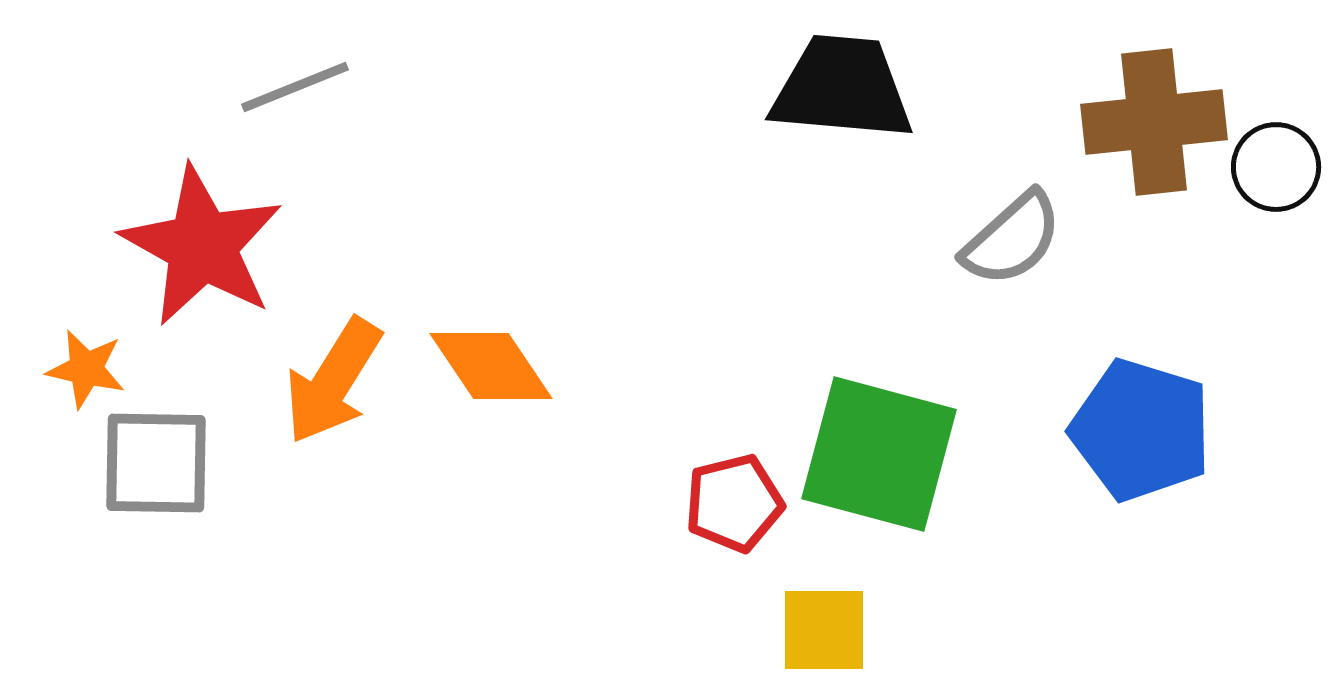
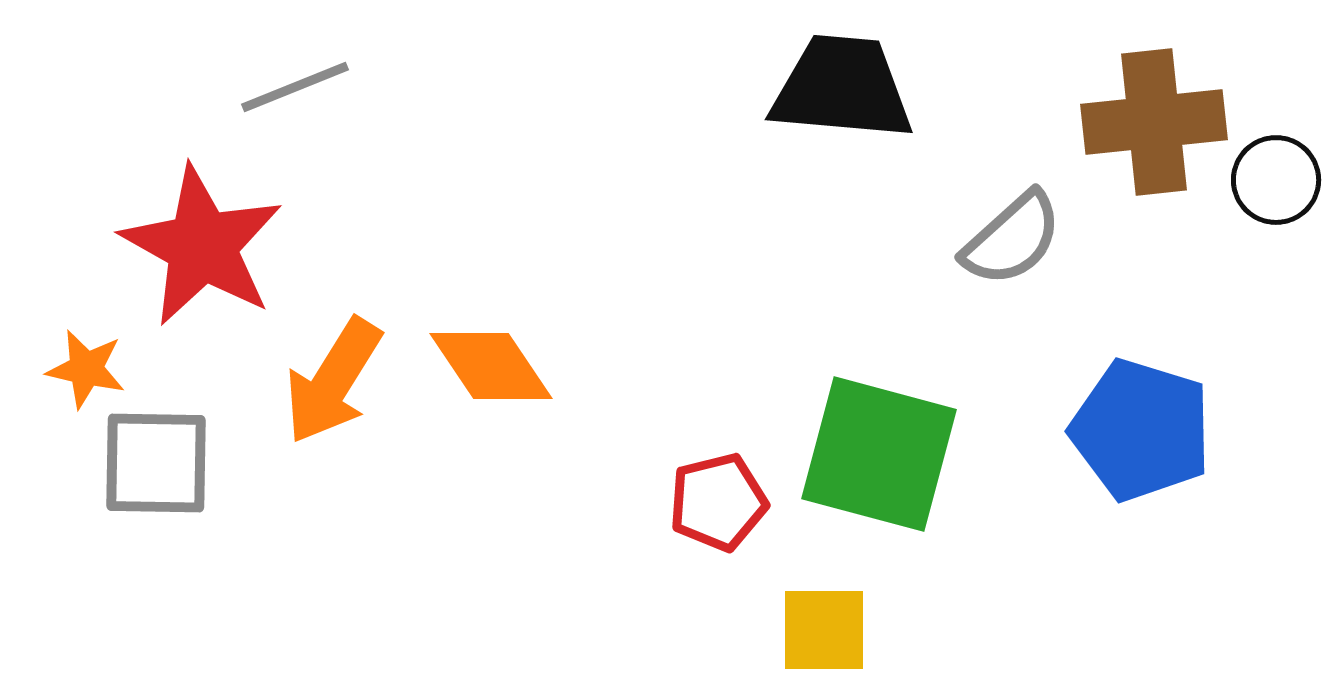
black circle: moved 13 px down
red pentagon: moved 16 px left, 1 px up
